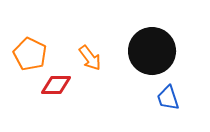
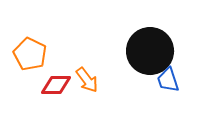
black circle: moved 2 px left
orange arrow: moved 3 px left, 22 px down
blue trapezoid: moved 18 px up
